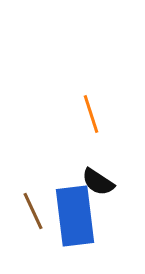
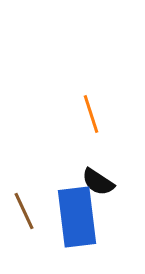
brown line: moved 9 px left
blue rectangle: moved 2 px right, 1 px down
